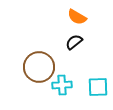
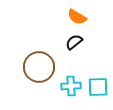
cyan cross: moved 9 px right, 1 px down
